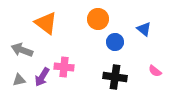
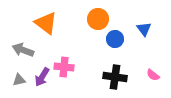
blue triangle: rotated 14 degrees clockwise
blue circle: moved 3 px up
gray arrow: moved 1 px right
pink semicircle: moved 2 px left, 4 px down
